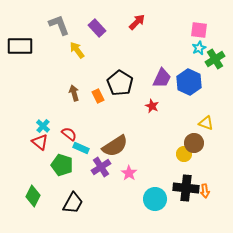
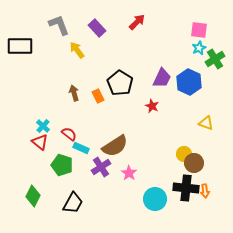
brown circle: moved 20 px down
